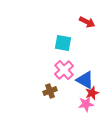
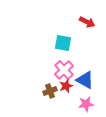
red star: moved 26 px left, 7 px up
